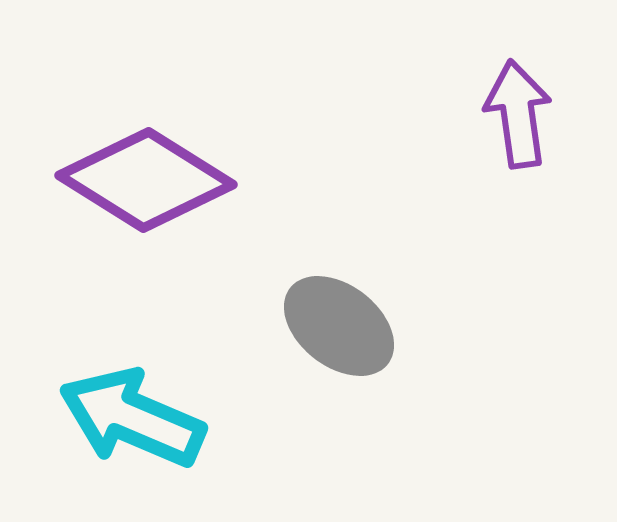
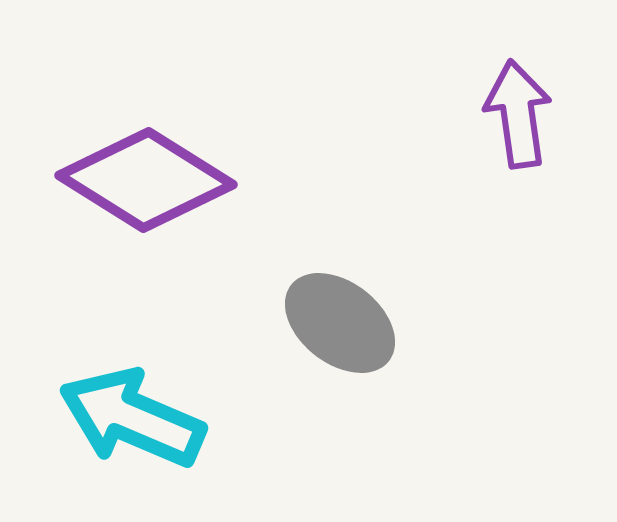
gray ellipse: moved 1 px right, 3 px up
